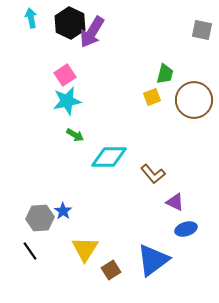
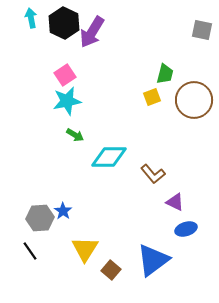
black hexagon: moved 6 px left
brown square: rotated 18 degrees counterclockwise
